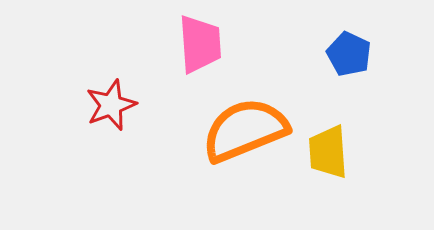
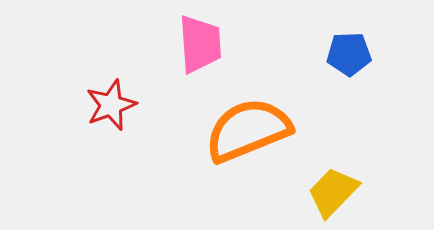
blue pentagon: rotated 27 degrees counterclockwise
orange semicircle: moved 3 px right
yellow trapezoid: moved 5 px right, 40 px down; rotated 48 degrees clockwise
